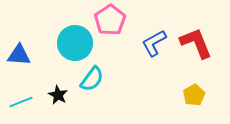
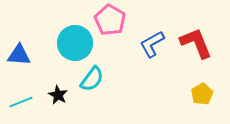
pink pentagon: rotated 8 degrees counterclockwise
blue L-shape: moved 2 px left, 1 px down
yellow pentagon: moved 8 px right, 1 px up
